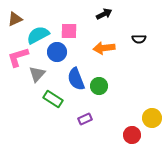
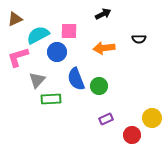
black arrow: moved 1 px left
gray triangle: moved 6 px down
green rectangle: moved 2 px left; rotated 36 degrees counterclockwise
purple rectangle: moved 21 px right
